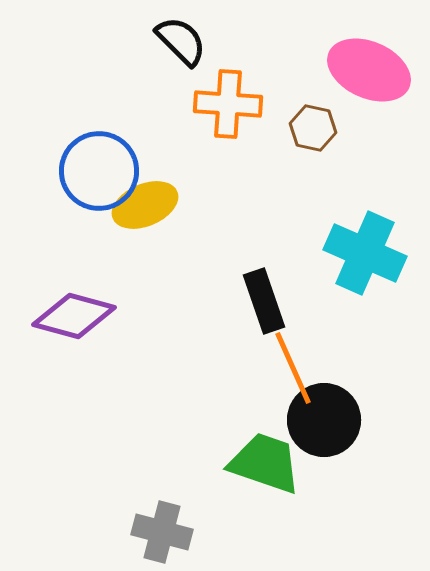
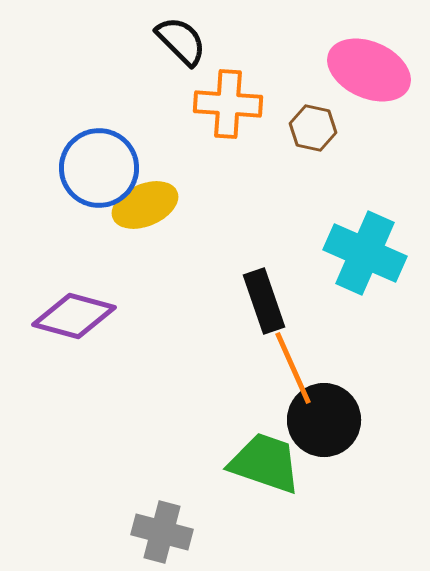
blue circle: moved 3 px up
